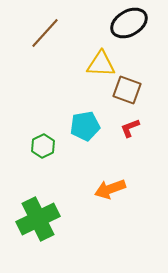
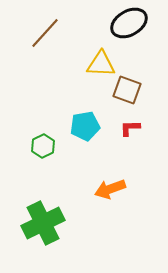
red L-shape: rotated 20 degrees clockwise
green cross: moved 5 px right, 4 px down
